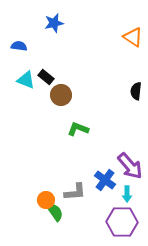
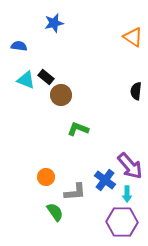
orange circle: moved 23 px up
